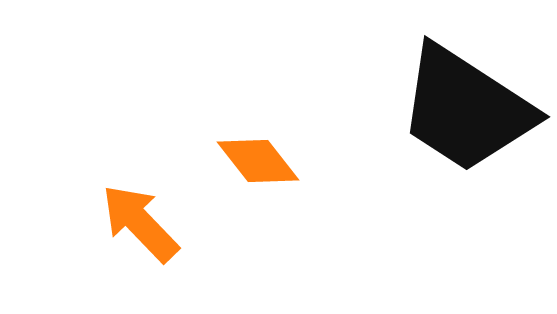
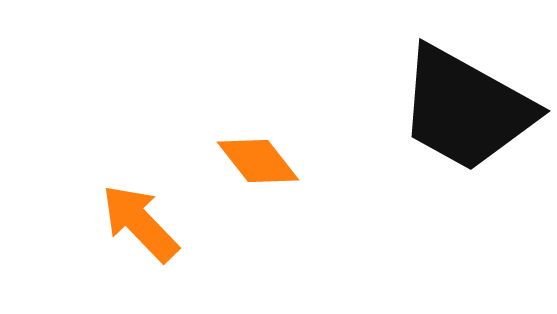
black trapezoid: rotated 4 degrees counterclockwise
